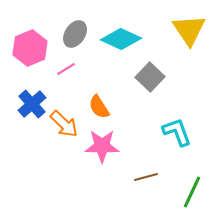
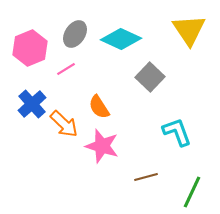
pink star: rotated 16 degrees clockwise
